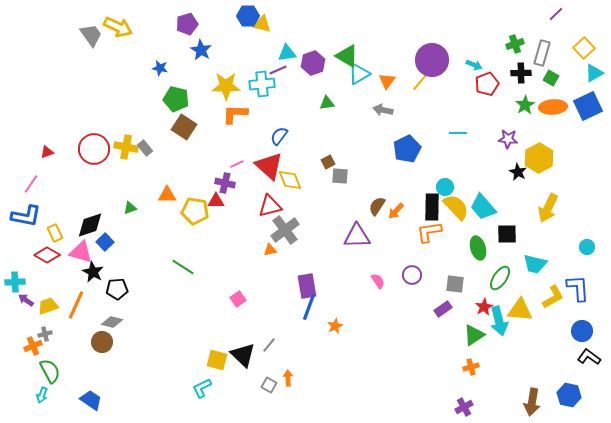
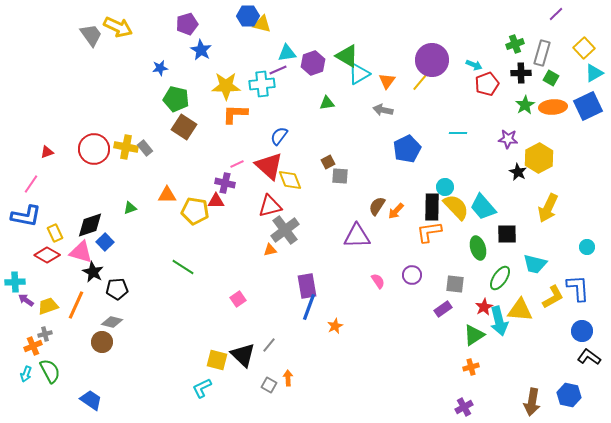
blue star at (160, 68): rotated 21 degrees counterclockwise
cyan arrow at (42, 395): moved 16 px left, 21 px up
